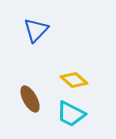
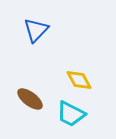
yellow diamond: moved 5 px right; rotated 20 degrees clockwise
brown ellipse: rotated 24 degrees counterclockwise
